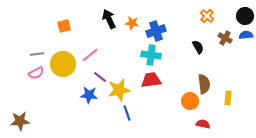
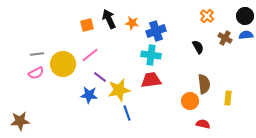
orange square: moved 23 px right, 1 px up
